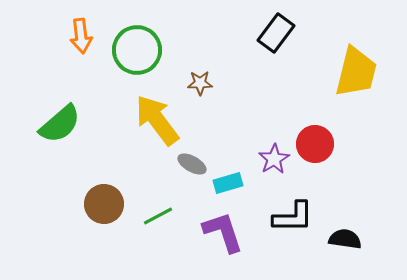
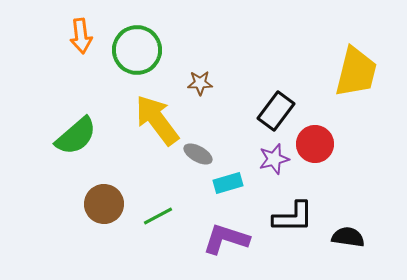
black rectangle: moved 78 px down
green semicircle: moved 16 px right, 12 px down
purple star: rotated 16 degrees clockwise
gray ellipse: moved 6 px right, 10 px up
purple L-shape: moved 3 px right, 7 px down; rotated 54 degrees counterclockwise
black semicircle: moved 3 px right, 2 px up
